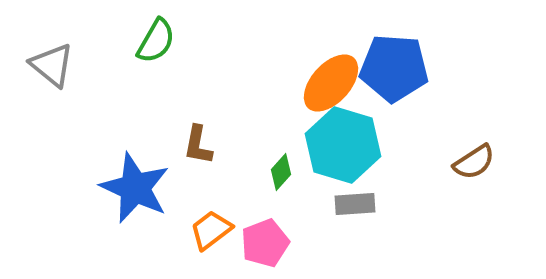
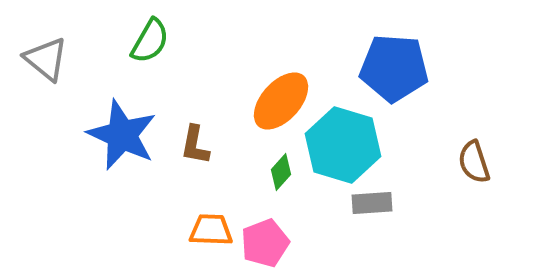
green semicircle: moved 6 px left
gray triangle: moved 6 px left, 6 px up
orange ellipse: moved 50 px left, 18 px down
brown L-shape: moved 3 px left
brown semicircle: rotated 105 degrees clockwise
blue star: moved 13 px left, 53 px up
gray rectangle: moved 17 px right, 1 px up
orange trapezoid: rotated 39 degrees clockwise
